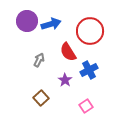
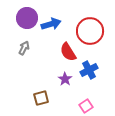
purple circle: moved 3 px up
gray arrow: moved 15 px left, 12 px up
purple star: moved 1 px up
brown square: rotated 28 degrees clockwise
